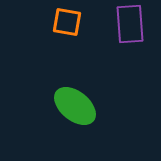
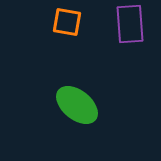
green ellipse: moved 2 px right, 1 px up
